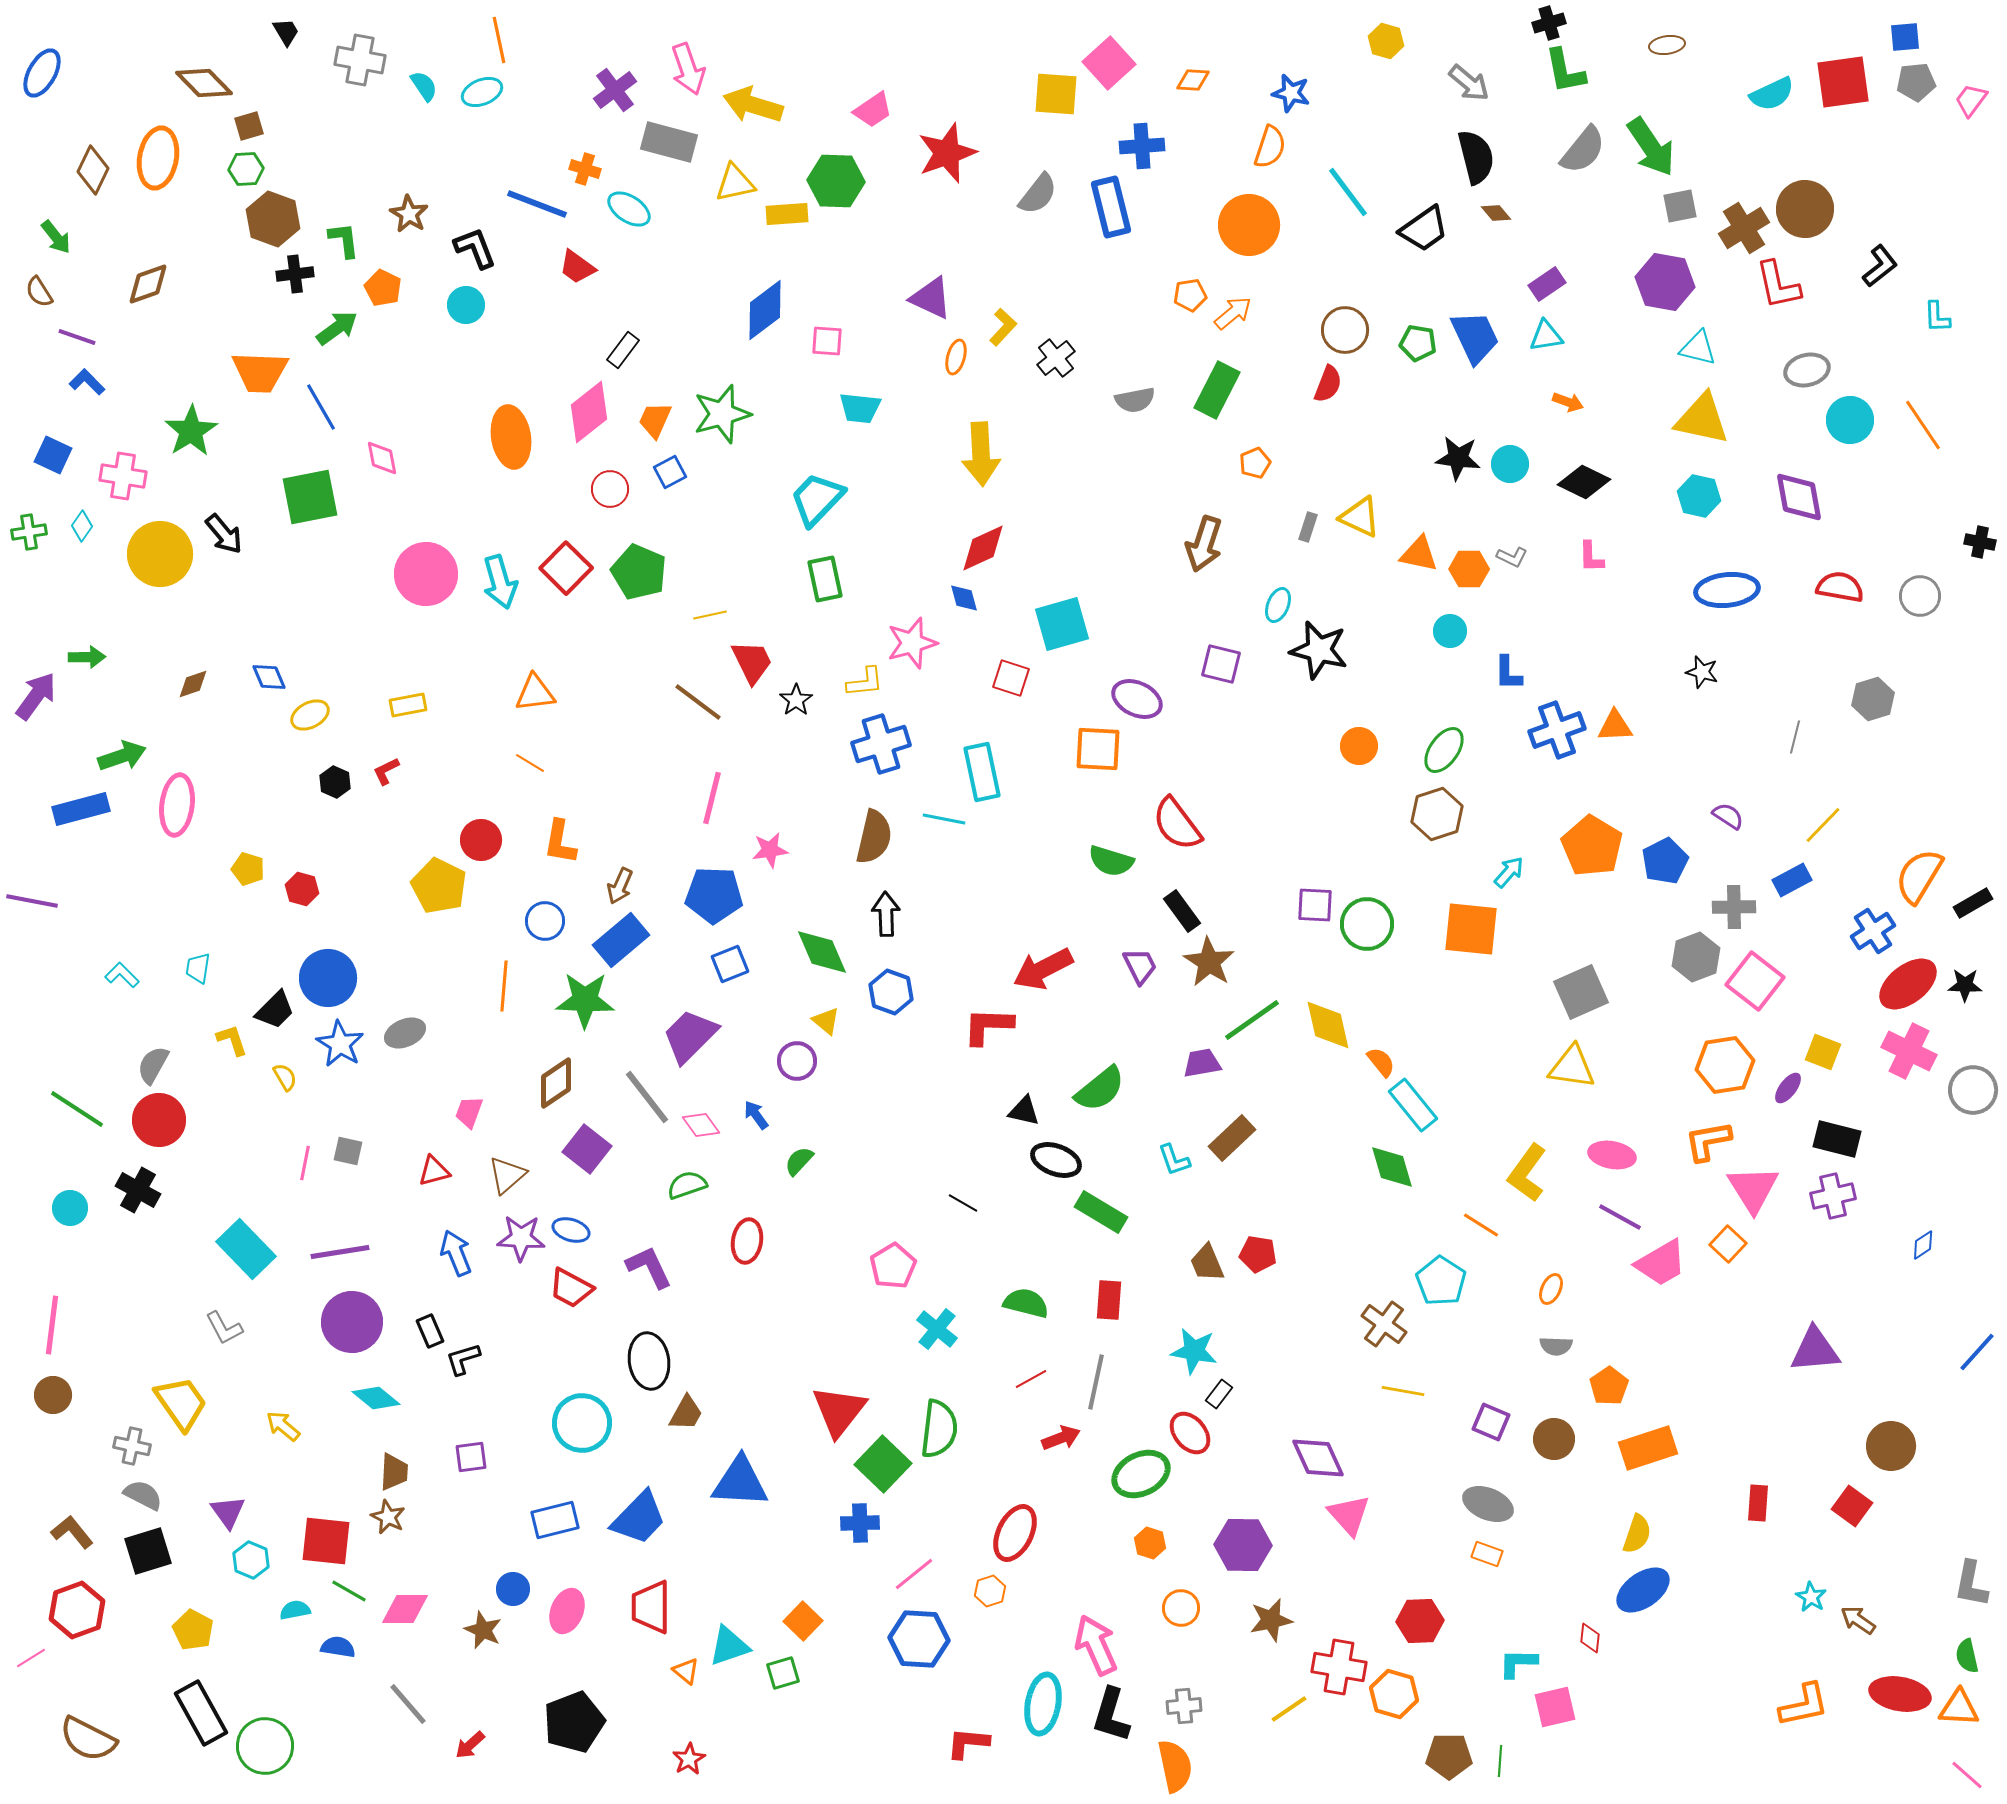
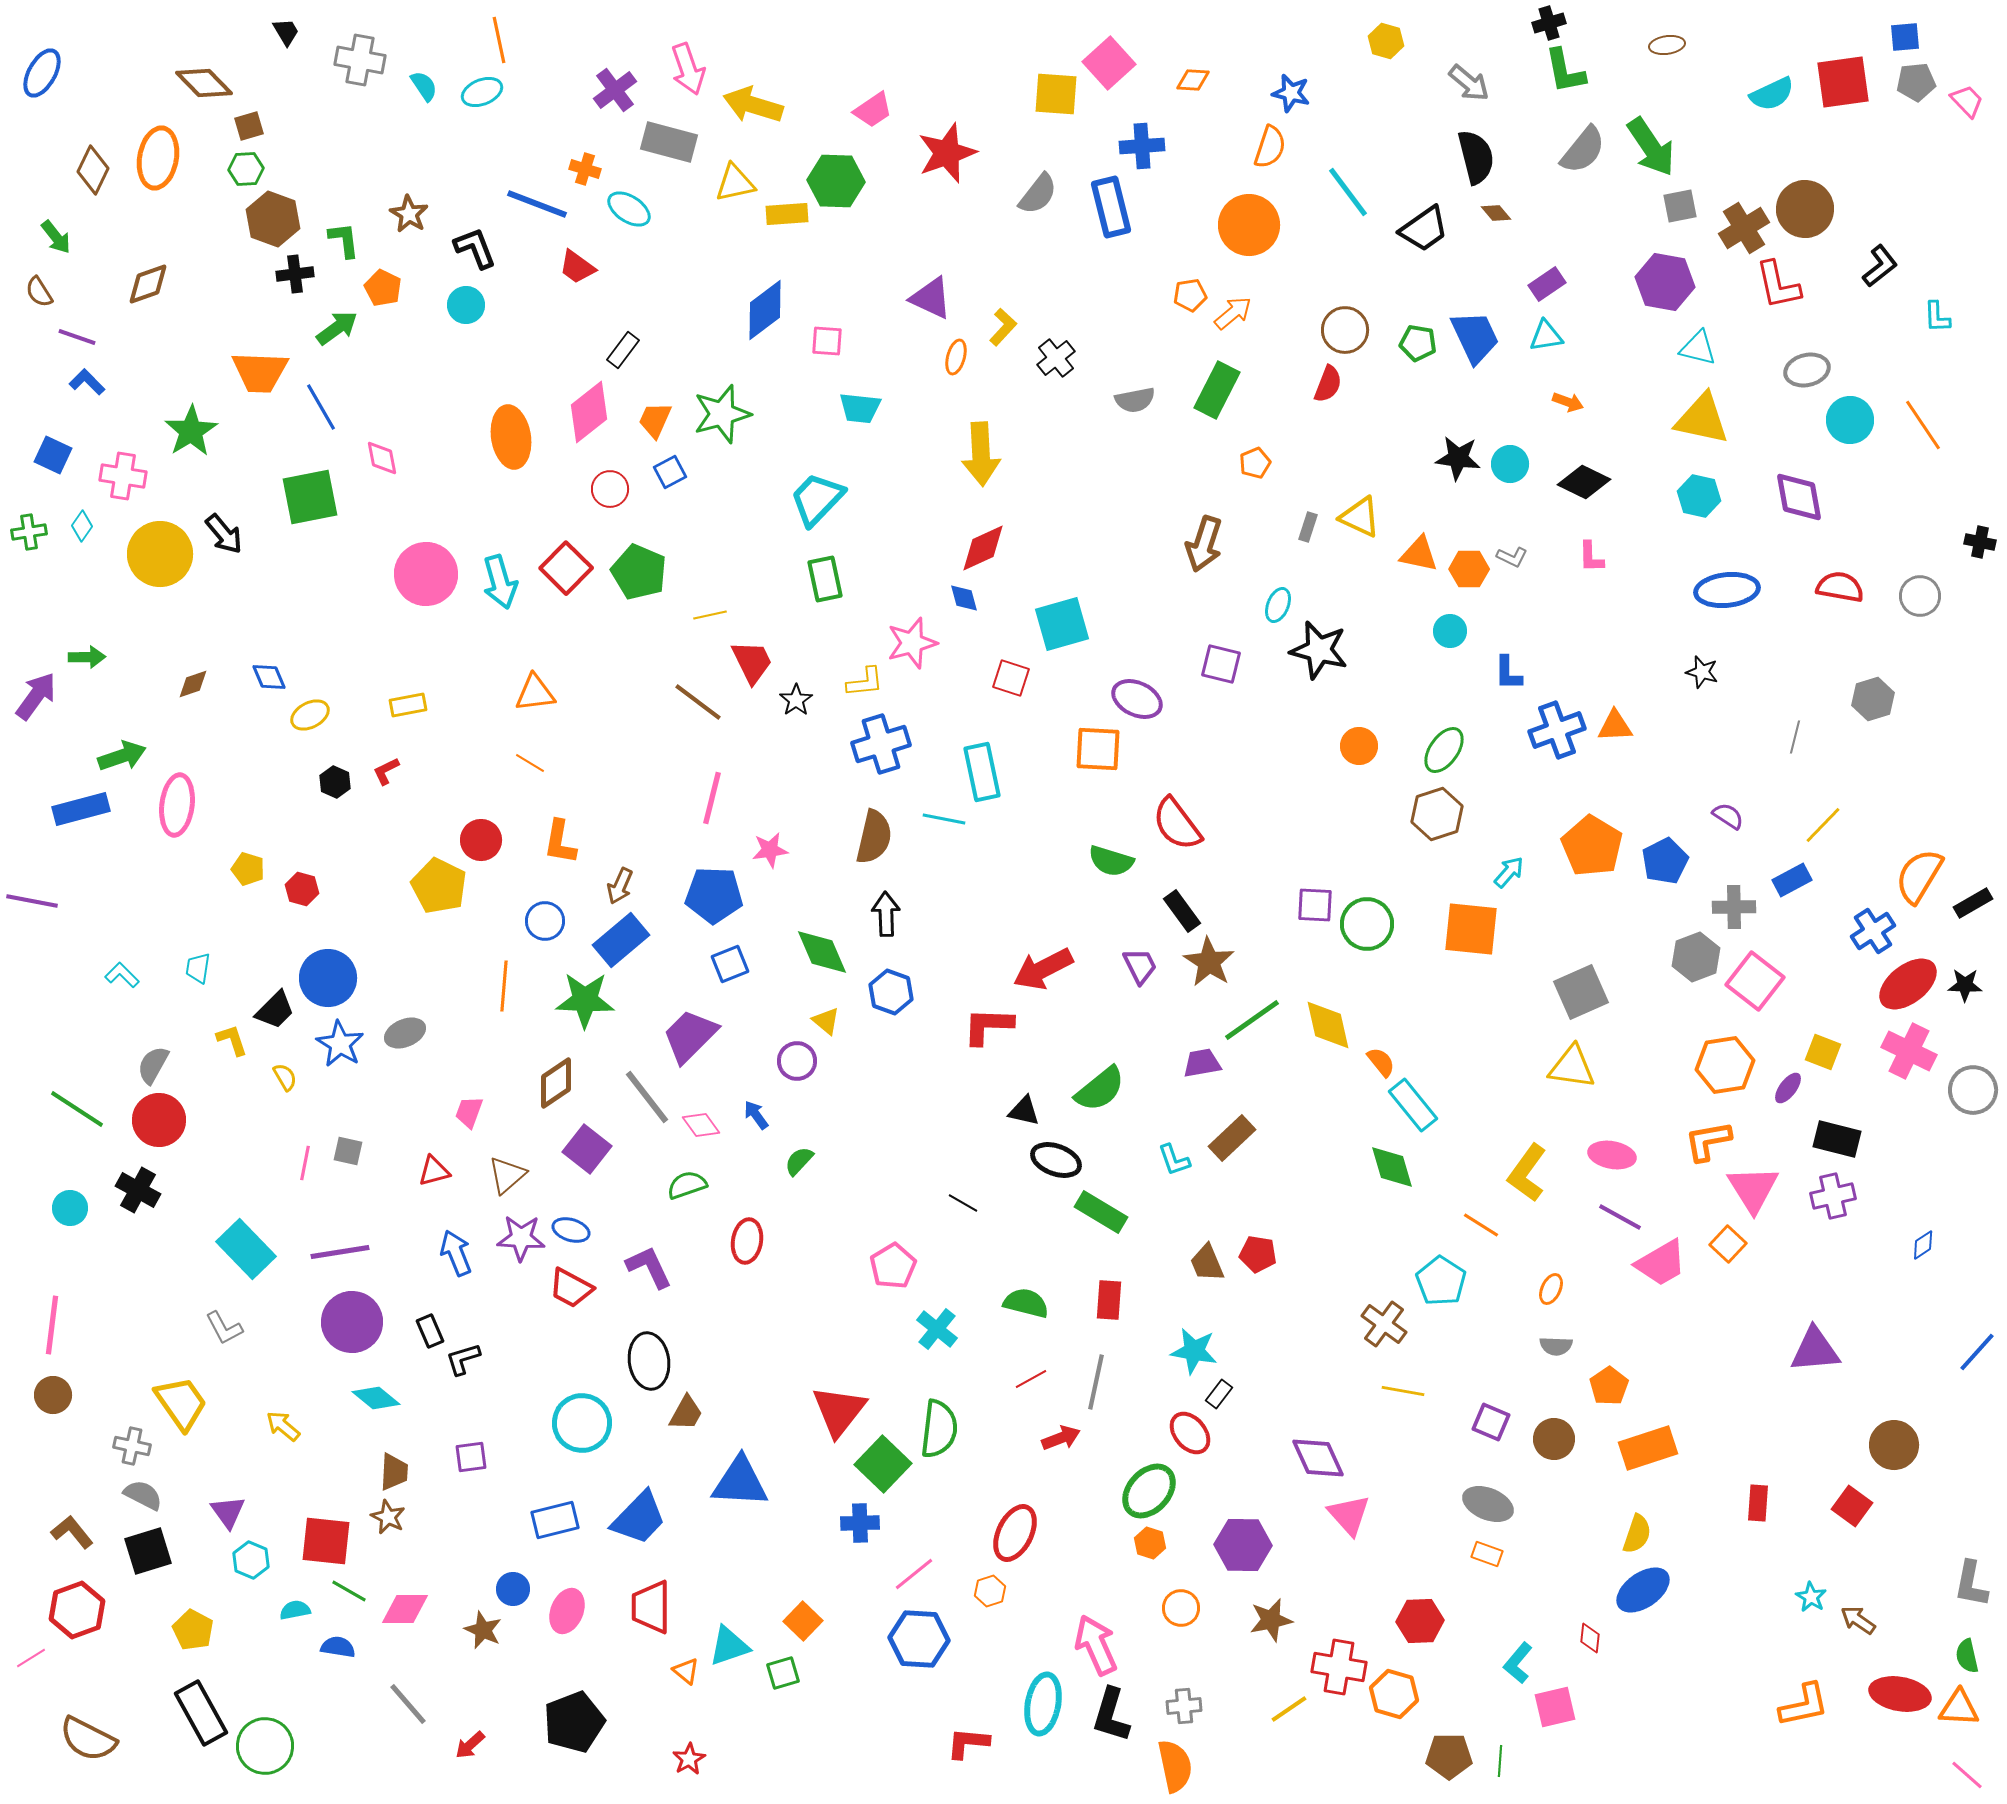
pink trapezoid at (1971, 100): moved 4 px left, 1 px down; rotated 99 degrees clockwise
brown circle at (1891, 1446): moved 3 px right, 1 px up
green ellipse at (1141, 1474): moved 8 px right, 17 px down; rotated 22 degrees counterclockwise
cyan L-shape at (1518, 1663): rotated 51 degrees counterclockwise
